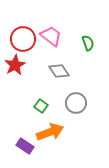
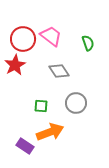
green square: rotated 32 degrees counterclockwise
